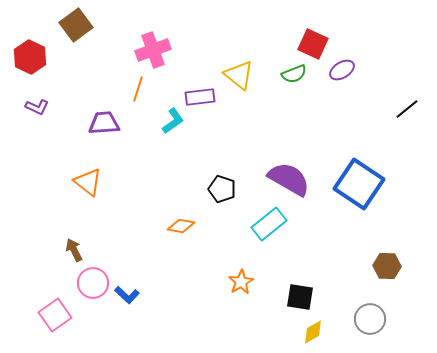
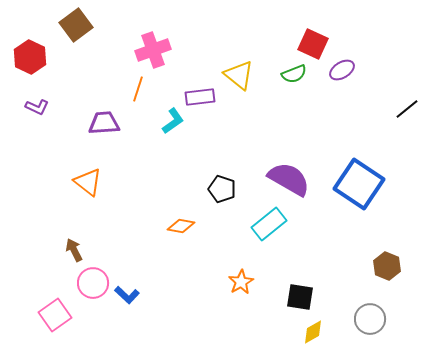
brown hexagon: rotated 20 degrees clockwise
